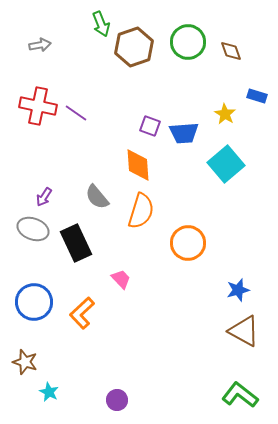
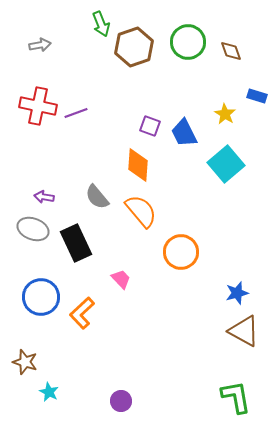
purple line: rotated 55 degrees counterclockwise
blue trapezoid: rotated 68 degrees clockwise
orange diamond: rotated 8 degrees clockwise
purple arrow: rotated 66 degrees clockwise
orange semicircle: rotated 57 degrees counterclockwise
orange circle: moved 7 px left, 9 px down
blue star: moved 1 px left, 3 px down
blue circle: moved 7 px right, 5 px up
green L-shape: moved 4 px left, 2 px down; rotated 42 degrees clockwise
purple circle: moved 4 px right, 1 px down
